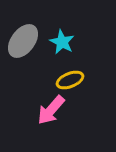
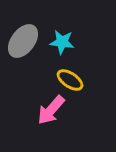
cyan star: rotated 20 degrees counterclockwise
yellow ellipse: rotated 56 degrees clockwise
